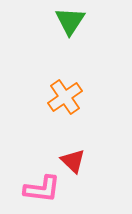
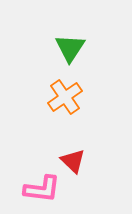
green triangle: moved 27 px down
